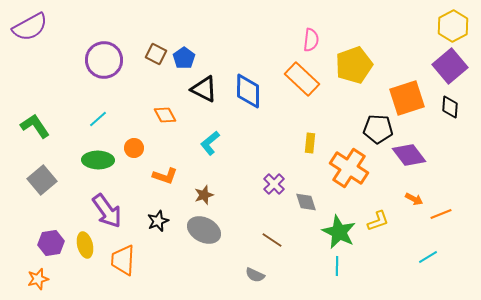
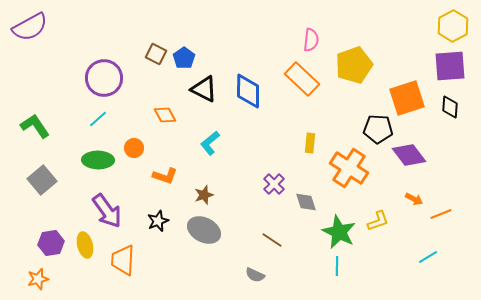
purple circle at (104, 60): moved 18 px down
purple square at (450, 66): rotated 36 degrees clockwise
